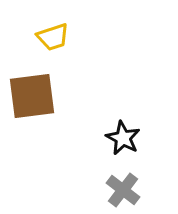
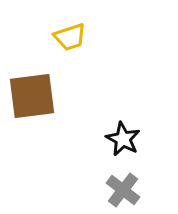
yellow trapezoid: moved 17 px right
black star: moved 1 px down
